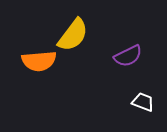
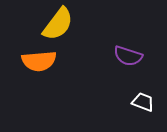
yellow semicircle: moved 15 px left, 11 px up
purple semicircle: rotated 44 degrees clockwise
